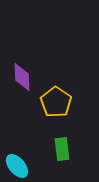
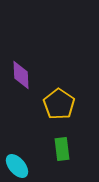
purple diamond: moved 1 px left, 2 px up
yellow pentagon: moved 3 px right, 2 px down
